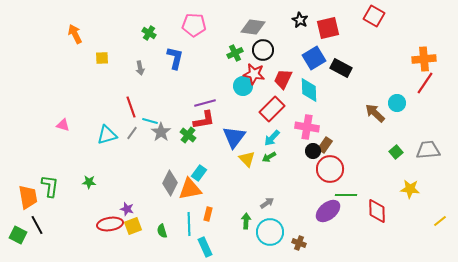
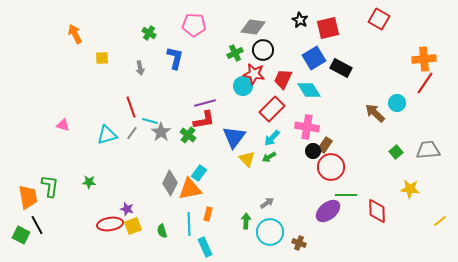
red square at (374, 16): moved 5 px right, 3 px down
cyan diamond at (309, 90): rotated 30 degrees counterclockwise
red circle at (330, 169): moved 1 px right, 2 px up
green square at (18, 235): moved 3 px right
